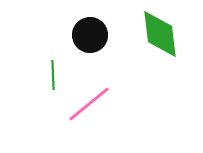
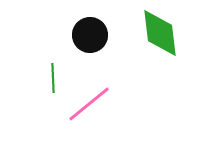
green diamond: moved 1 px up
green line: moved 3 px down
